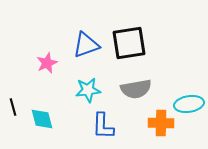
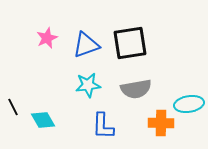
black square: moved 1 px right
pink star: moved 25 px up
cyan star: moved 5 px up
black line: rotated 12 degrees counterclockwise
cyan diamond: moved 1 px right, 1 px down; rotated 15 degrees counterclockwise
